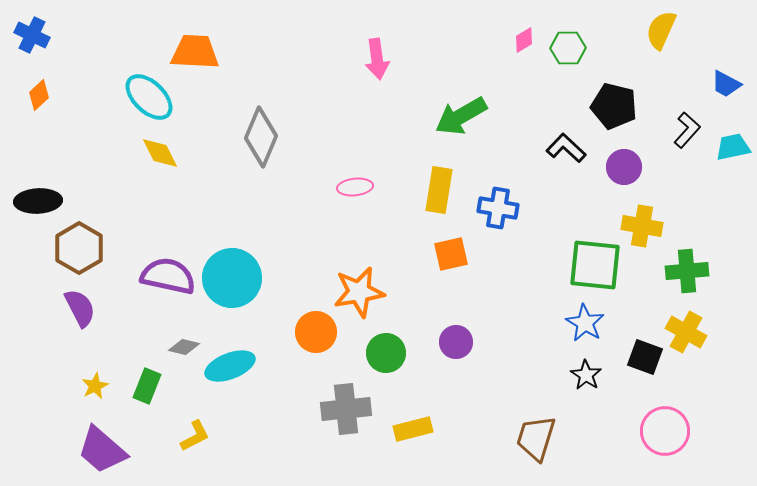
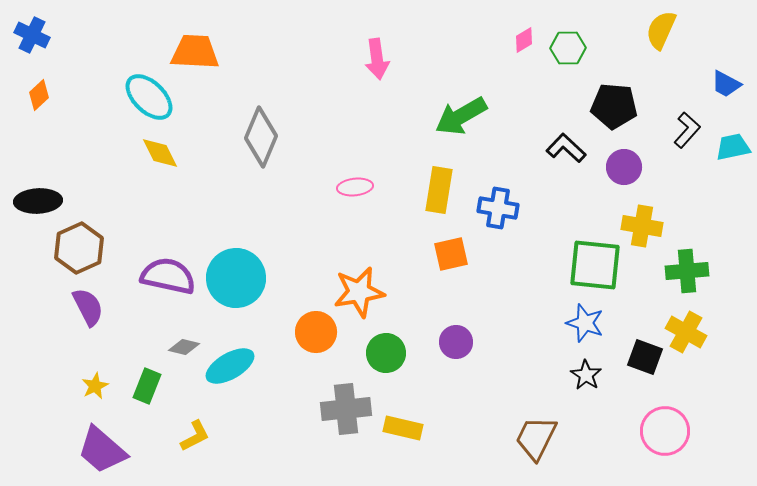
black pentagon at (614, 106): rotated 9 degrees counterclockwise
brown hexagon at (79, 248): rotated 6 degrees clockwise
cyan circle at (232, 278): moved 4 px right
purple semicircle at (80, 308): moved 8 px right, 1 px up
blue star at (585, 323): rotated 12 degrees counterclockwise
cyan ellipse at (230, 366): rotated 9 degrees counterclockwise
yellow rectangle at (413, 429): moved 10 px left, 1 px up; rotated 27 degrees clockwise
brown trapezoid at (536, 438): rotated 9 degrees clockwise
